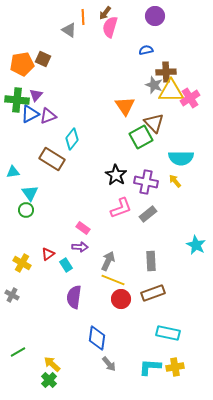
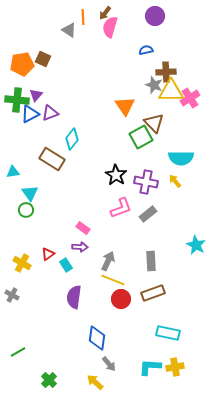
purple triangle at (48, 116): moved 2 px right, 3 px up
yellow arrow at (52, 364): moved 43 px right, 18 px down
